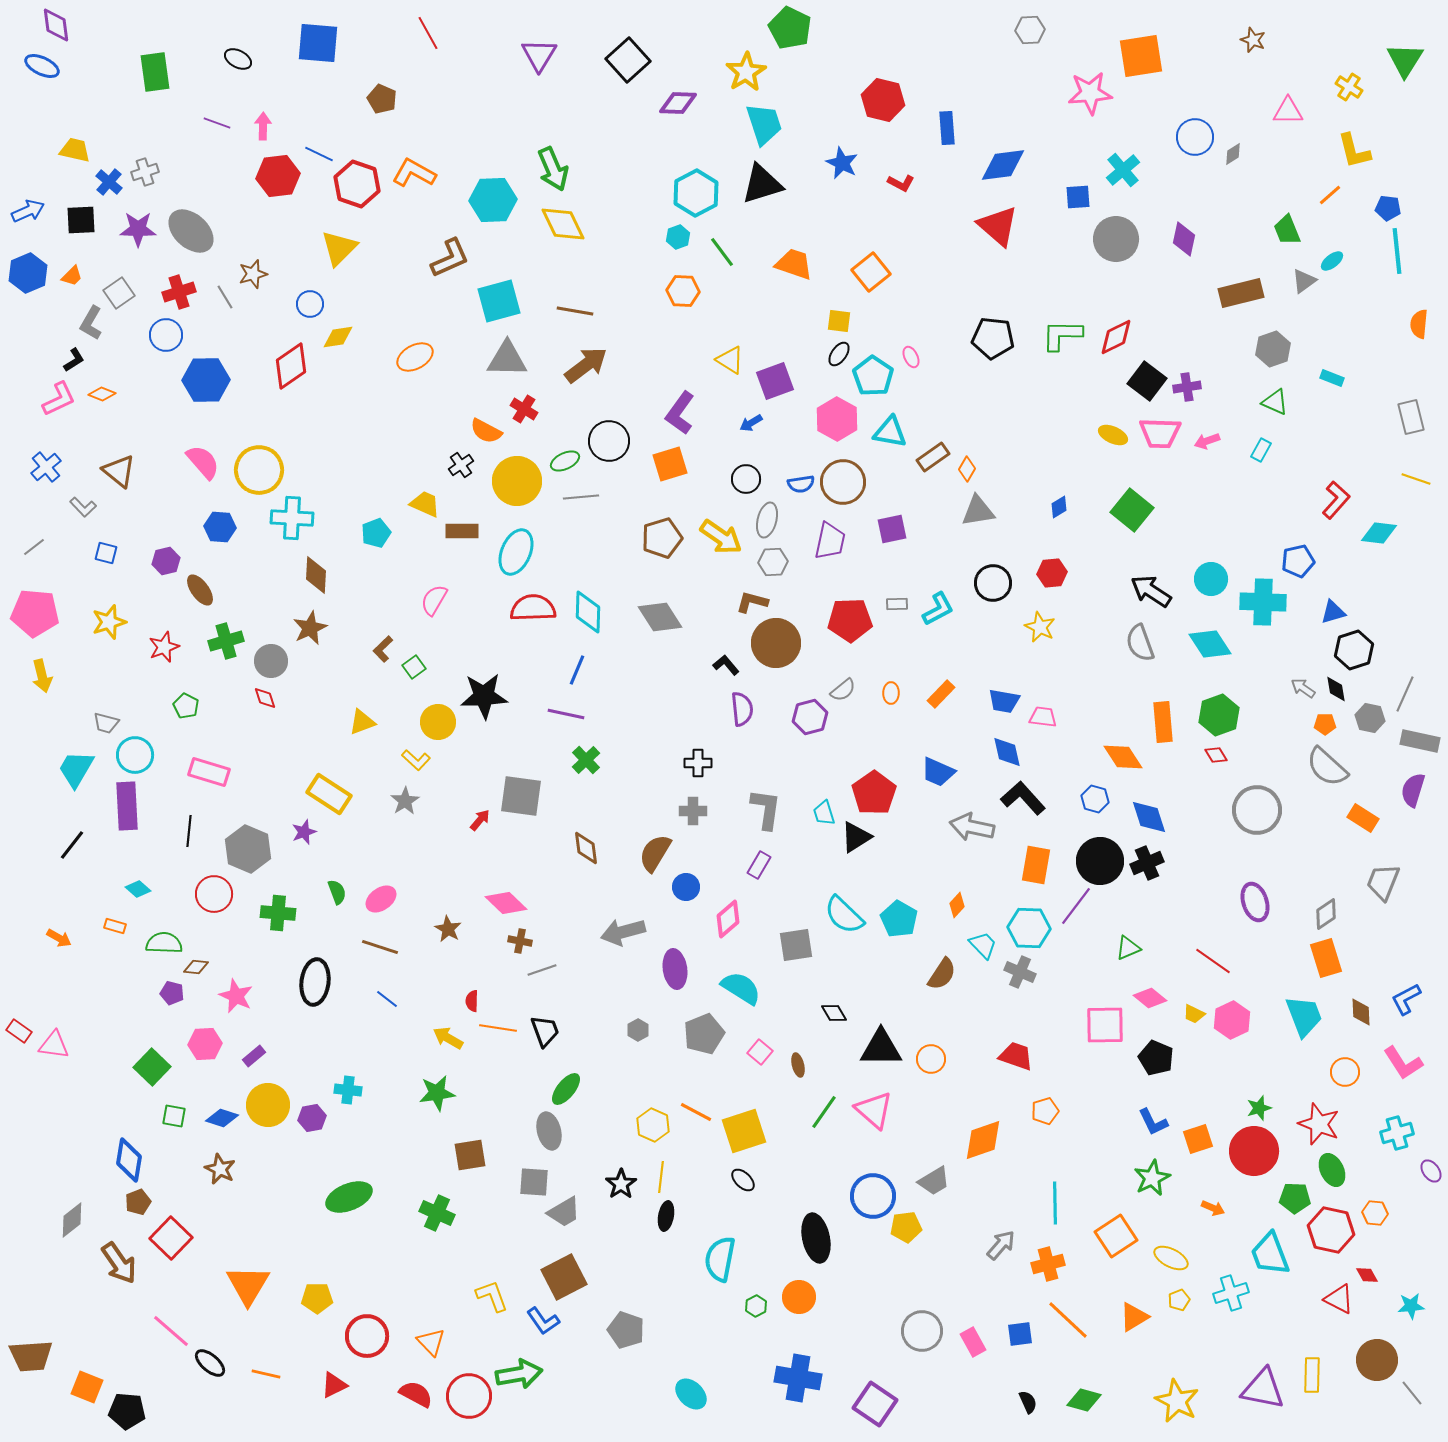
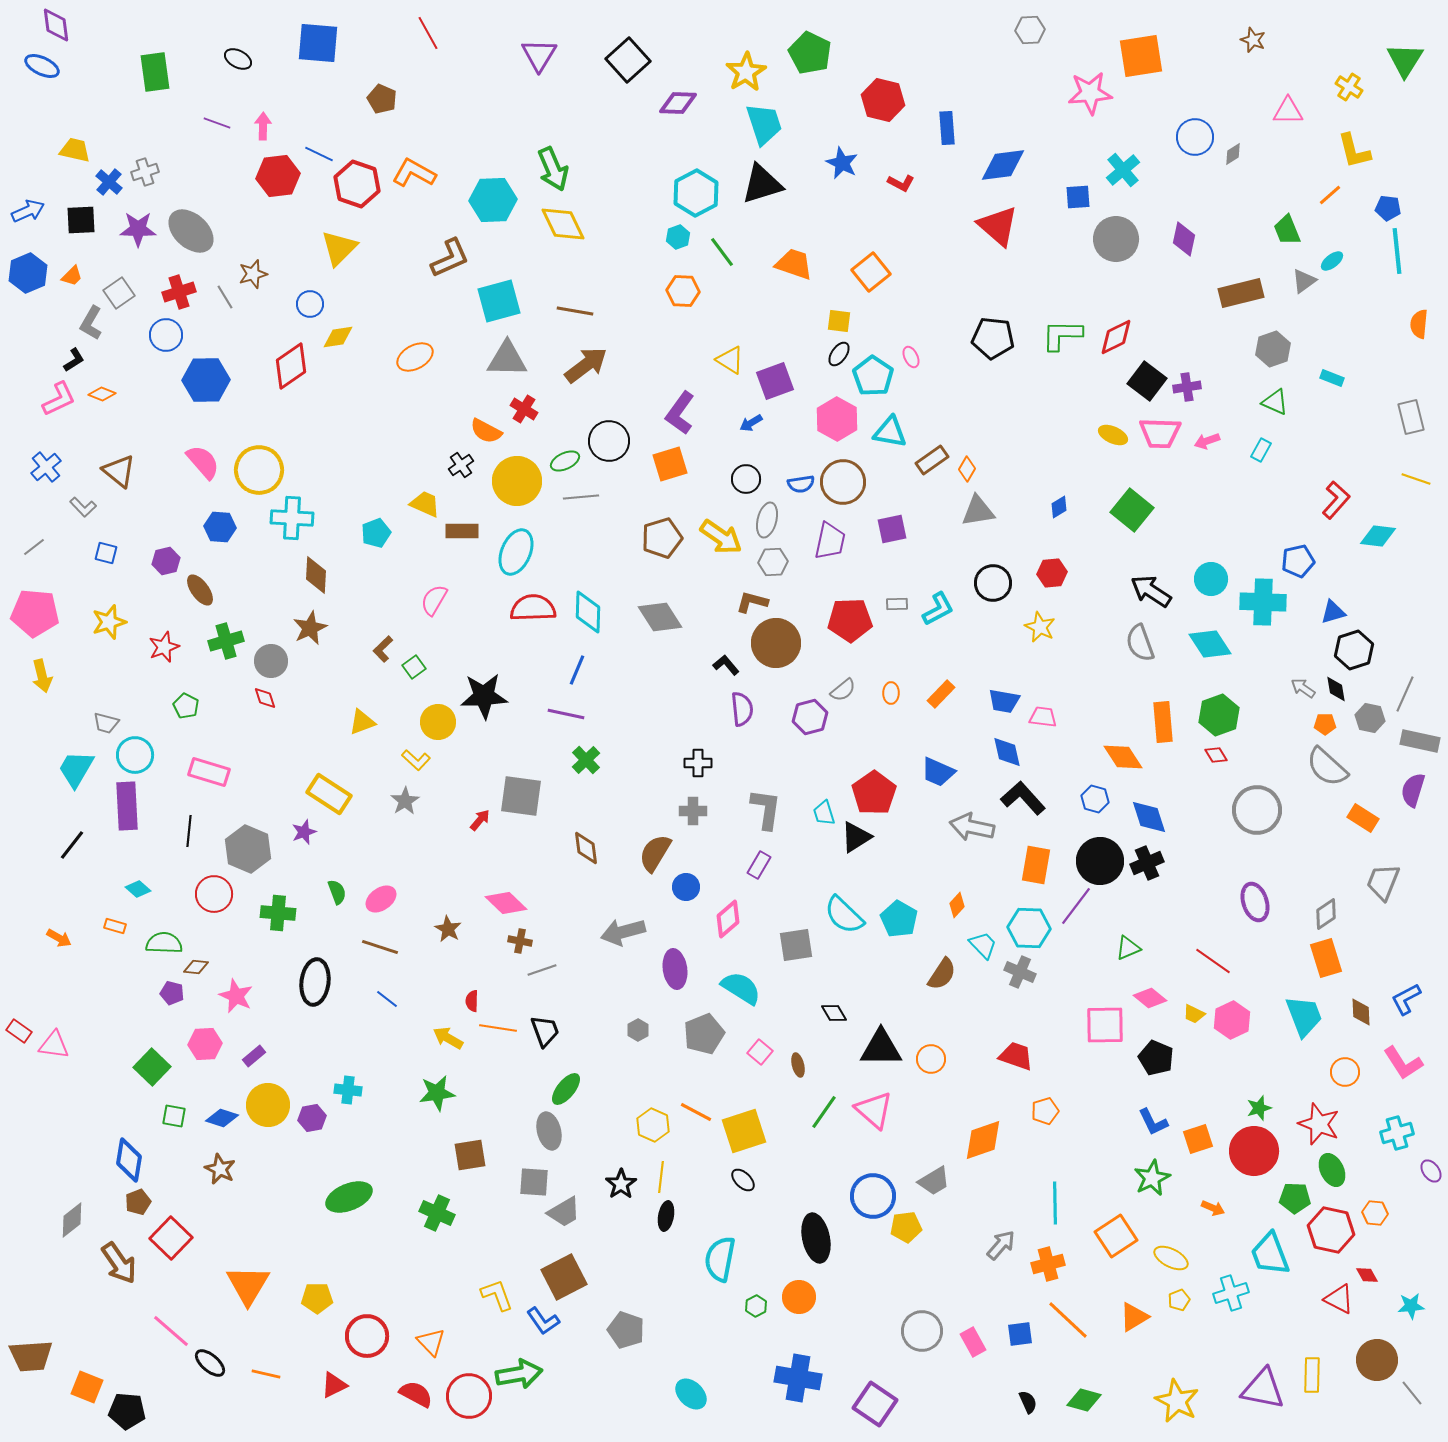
green pentagon at (790, 28): moved 20 px right, 25 px down
brown rectangle at (933, 457): moved 1 px left, 3 px down
cyan diamond at (1379, 533): moved 1 px left, 3 px down
yellow L-shape at (492, 1296): moved 5 px right, 1 px up
